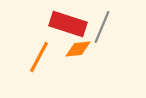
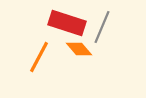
red rectangle: moved 1 px left, 1 px up
orange diamond: moved 1 px right; rotated 56 degrees clockwise
